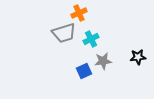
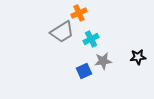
gray trapezoid: moved 2 px left, 1 px up; rotated 15 degrees counterclockwise
